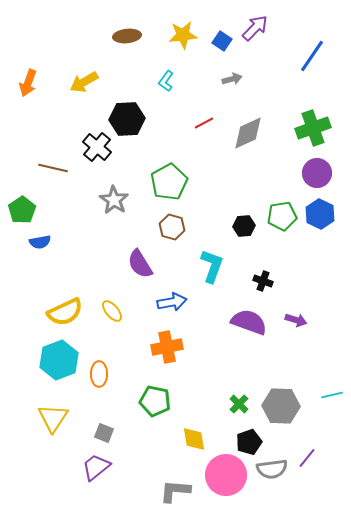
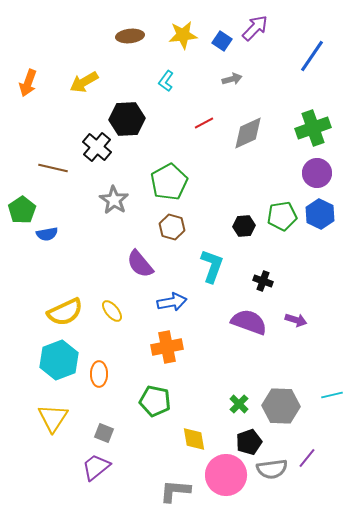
brown ellipse at (127, 36): moved 3 px right
blue semicircle at (40, 242): moved 7 px right, 8 px up
purple semicircle at (140, 264): rotated 8 degrees counterclockwise
